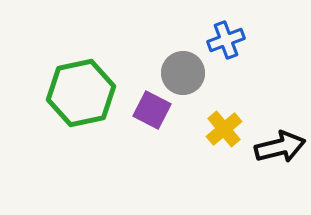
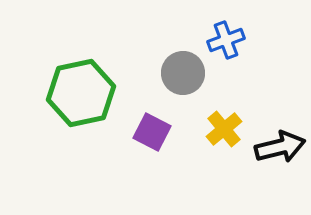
purple square: moved 22 px down
